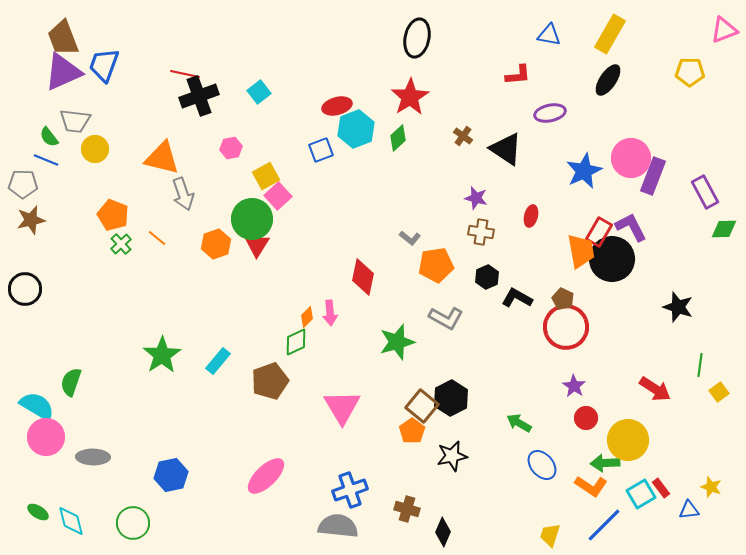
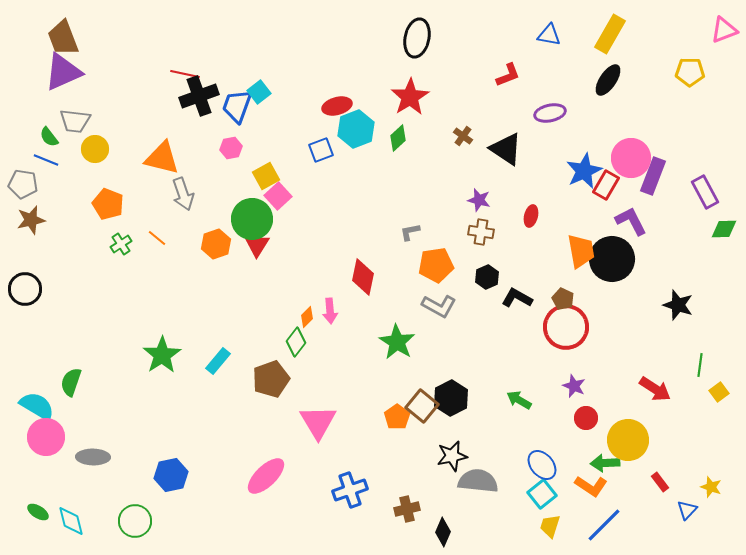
blue trapezoid at (104, 65): moved 133 px right, 41 px down
red L-shape at (518, 75): moved 10 px left; rotated 16 degrees counterclockwise
gray pentagon at (23, 184): rotated 8 degrees clockwise
purple star at (476, 198): moved 3 px right, 2 px down
orange pentagon at (113, 215): moved 5 px left, 11 px up
purple L-shape at (631, 227): moved 6 px up
red rectangle at (599, 232): moved 7 px right, 47 px up
gray L-shape at (410, 238): moved 6 px up; rotated 130 degrees clockwise
green cross at (121, 244): rotated 10 degrees clockwise
black star at (678, 307): moved 2 px up
pink arrow at (330, 313): moved 2 px up
gray L-shape at (446, 318): moved 7 px left, 12 px up
green diamond at (296, 342): rotated 28 degrees counterclockwise
green star at (397, 342): rotated 24 degrees counterclockwise
brown pentagon at (270, 381): moved 1 px right, 2 px up
purple star at (574, 386): rotated 10 degrees counterclockwise
pink triangle at (342, 407): moved 24 px left, 15 px down
green arrow at (519, 423): moved 23 px up
orange pentagon at (412, 431): moved 15 px left, 14 px up
red rectangle at (661, 488): moved 1 px left, 6 px up
cyan square at (641, 494): moved 99 px left; rotated 8 degrees counterclockwise
brown cross at (407, 509): rotated 30 degrees counterclockwise
blue triangle at (689, 510): moved 2 px left; rotated 40 degrees counterclockwise
green circle at (133, 523): moved 2 px right, 2 px up
gray semicircle at (338, 526): moved 140 px right, 45 px up
yellow trapezoid at (550, 535): moved 9 px up
